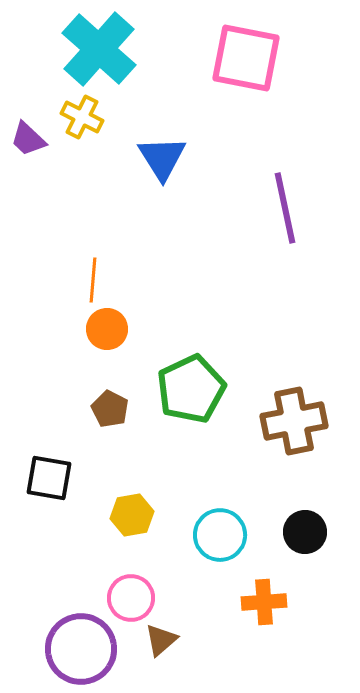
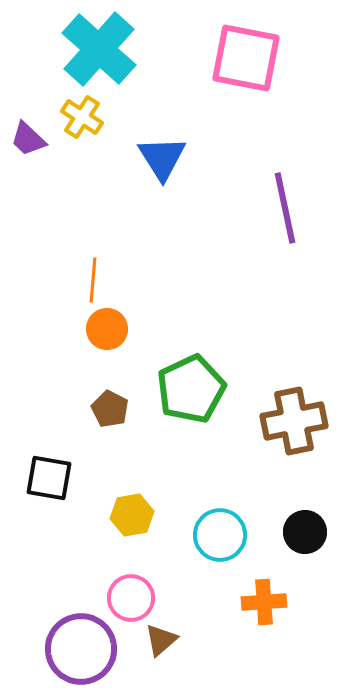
yellow cross: rotated 6 degrees clockwise
